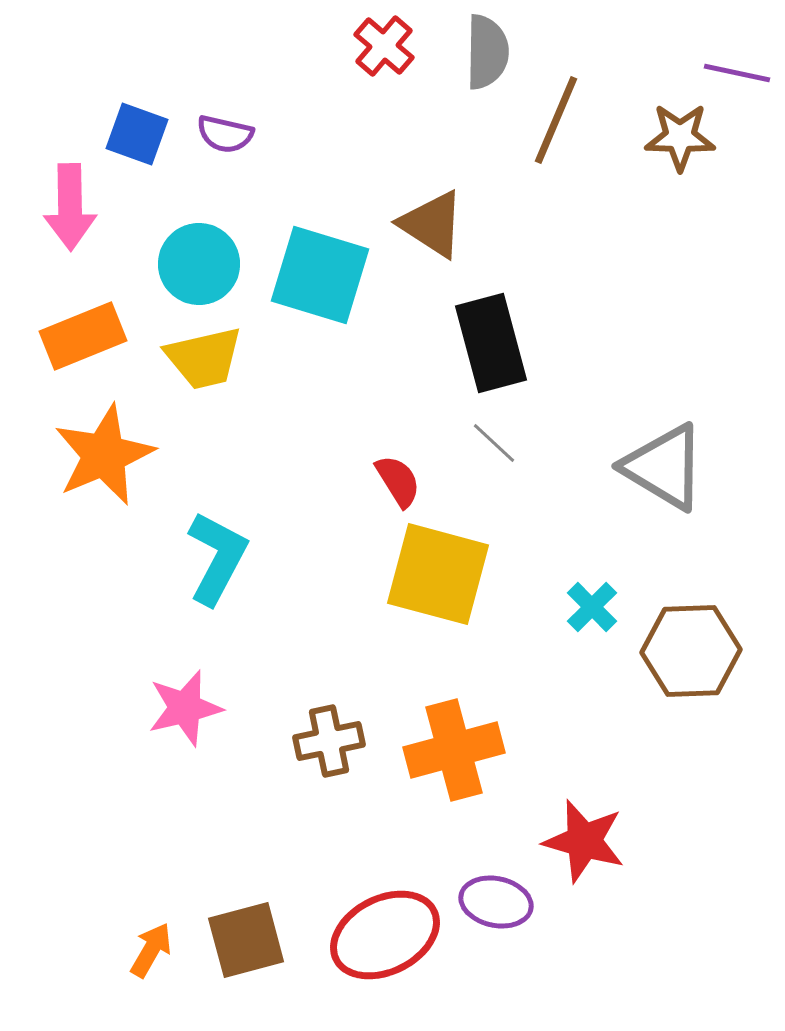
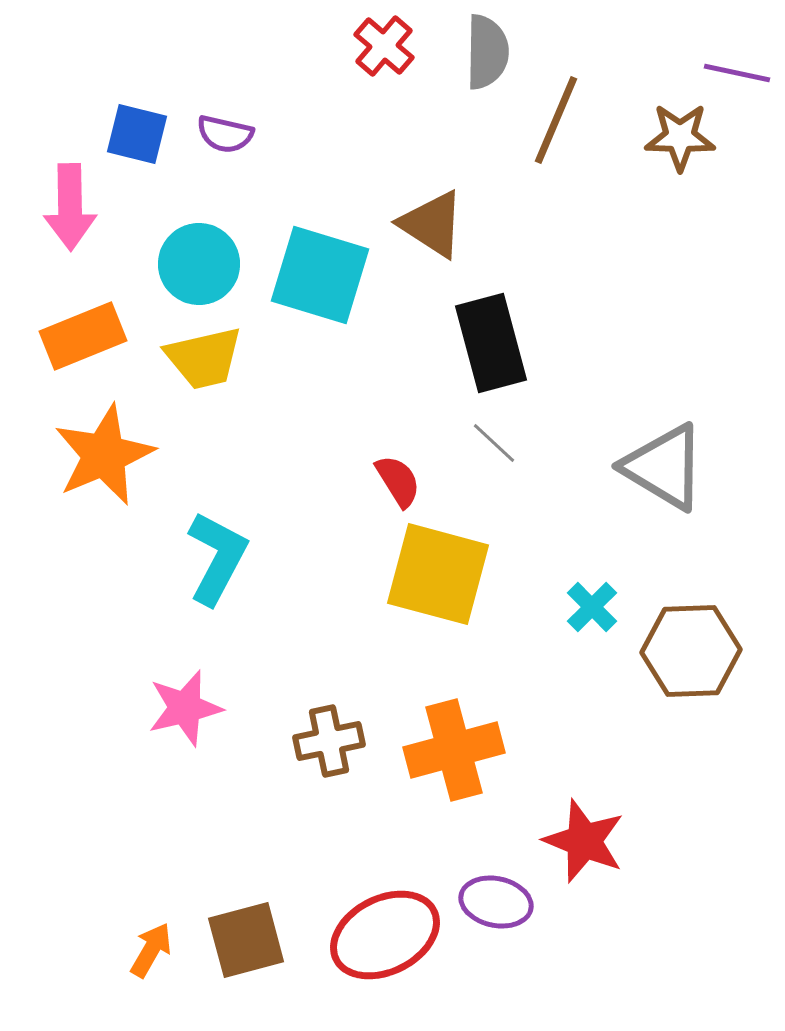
blue square: rotated 6 degrees counterclockwise
red star: rotated 6 degrees clockwise
